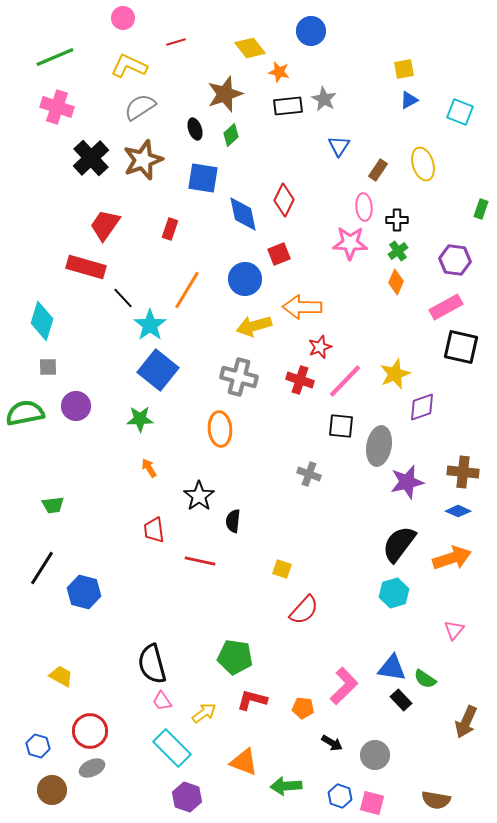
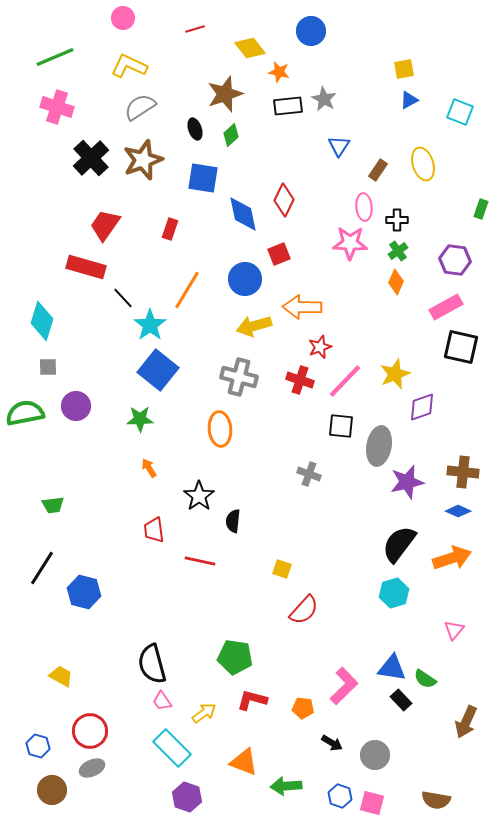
red line at (176, 42): moved 19 px right, 13 px up
